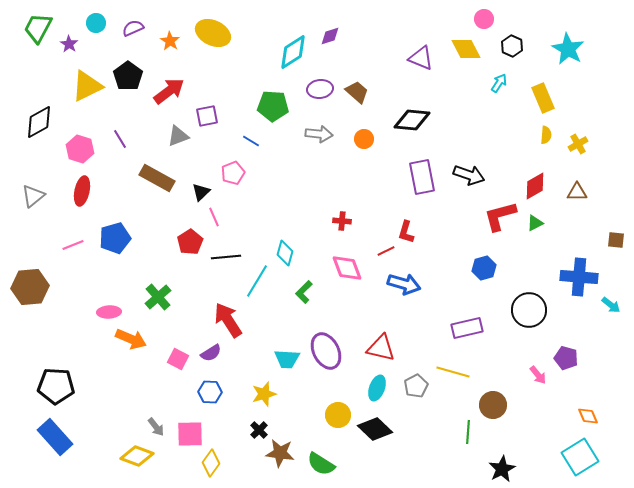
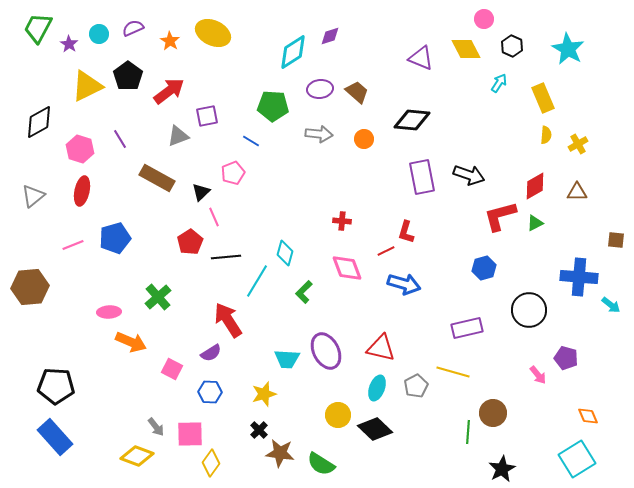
cyan circle at (96, 23): moved 3 px right, 11 px down
orange arrow at (131, 339): moved 3 px down
pink square at (178, 359): moved 6 px left, 10 px down
brown circle at (493, 405): moved 8 px down
cyan square at (580, 457): moved 3 px left, 2 px down
